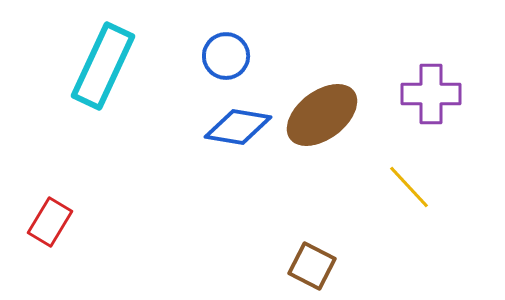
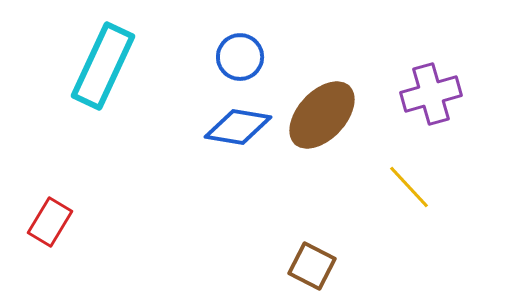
blue circle: moved 14 px right, 1 px down
purple cross: rotated 16 degrees counterclockwise
brown ellipse: rotated 10 degrees counterclockwise
